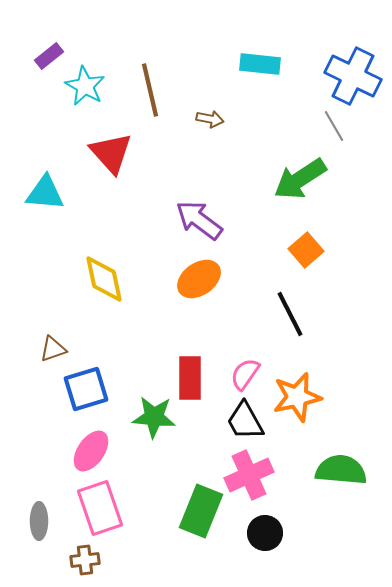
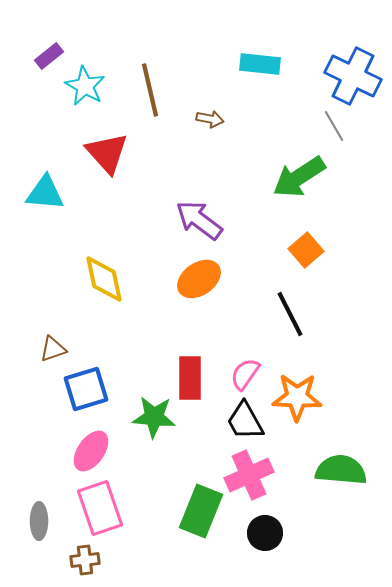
red triangle: moved 4 px left
green arrow: moved 1 px left, 2 px up
orange star: rotated 15 degrees clockwise
